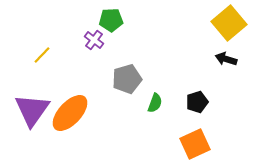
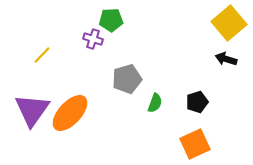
purple cross: moved 1 px left, 1 px up; rotated 18 degrees counterclockwise
